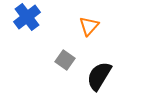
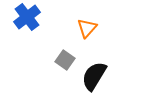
orange triangle: moved 2 px left, 2 px down
black semicircle: moved 5 px left
